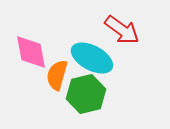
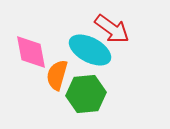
red arrow: moved 10 px left, 1 px up
cyan ellipse: moved 2 px left, 8 px up
green hexagon: rotated 9 degrees clockwise
